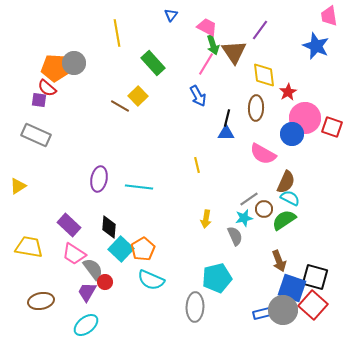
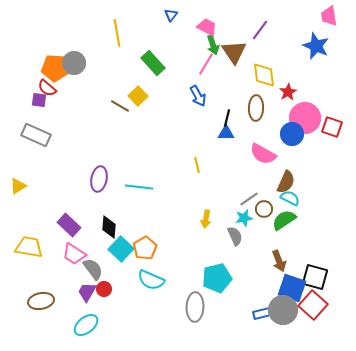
orange pentagon at (143, 249): moved 2 px right, 1 px up
red circle at (105, 282): moved 1 px left, 7 px down
